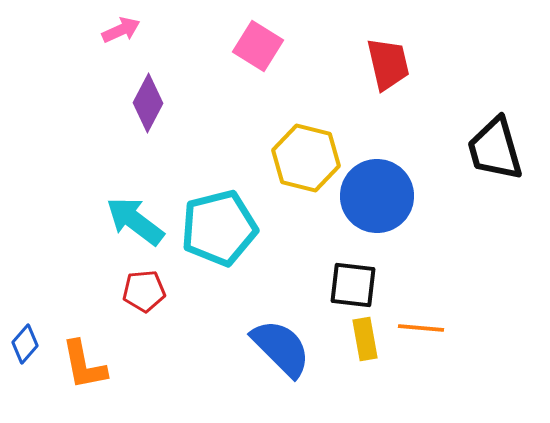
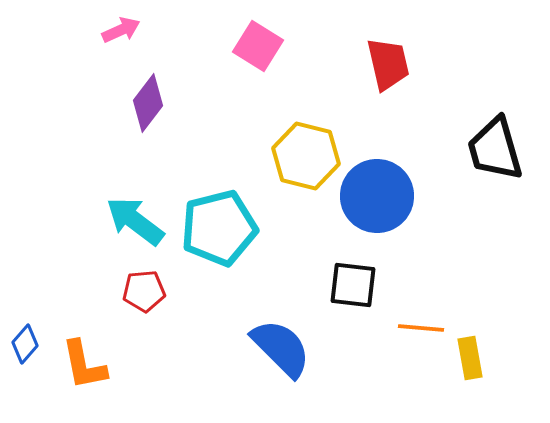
purple diamond: rotated 10 degrees clockwise
yellow hexagon: moved 2 px up
yellow rectangle: moved 105 px right, 19 px down
